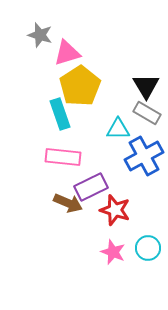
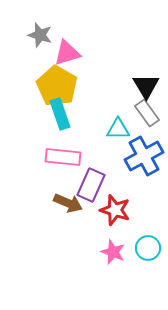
yellow pentagon: moved 23 px left; rotated 9 degrees counterclockwise
gray rectangle: rotated 24 degrees clockwise
purple rectangle: moved 2 px up; rotated 40 degrees counterclockwise
